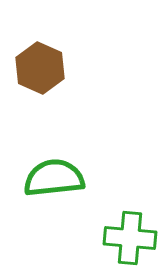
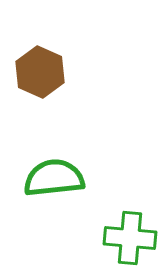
brown hexagon: moved 4 px down
